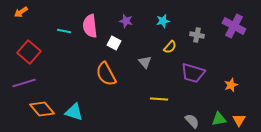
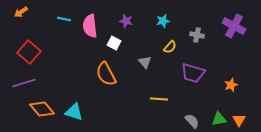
cyan line: moved 12 px up
